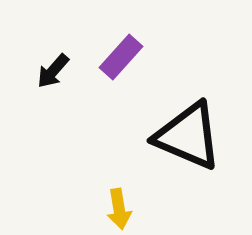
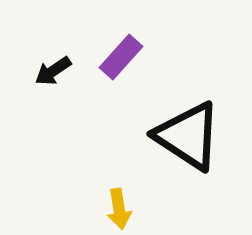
black arrow: rotated 15 degrees clockwise
black triangle: rotated 10 degrees clockwise
